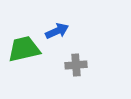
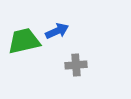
green trapezoid: moved 8 px up
